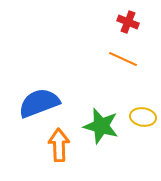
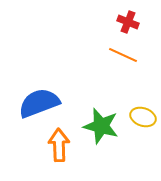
orange line: moved 4 px up
yellow ellipse: rotated 10 degrees clockwise
